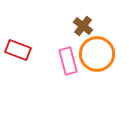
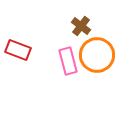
brown cross: moved 2 px left
orange circle: moved 1 px down
